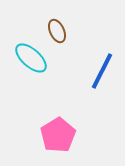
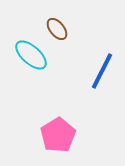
brown ellipse: moved 2 px up; rotated 15 degrees counterclockwise
cyan ellipse: moved 3 px up
